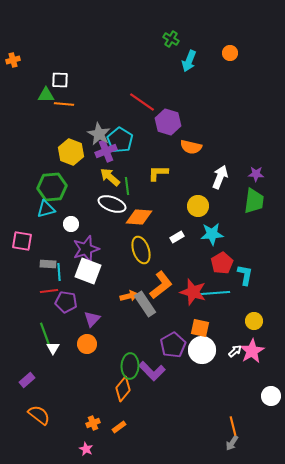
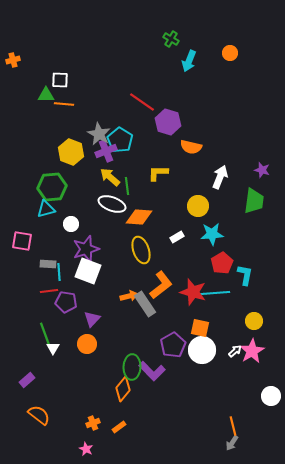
purple star at (256, 174): moved 6 px right, 4 px up; rotated 14 degrees clockwise
green ellipse at (130, 366): moved 2 px right, 1 px down
